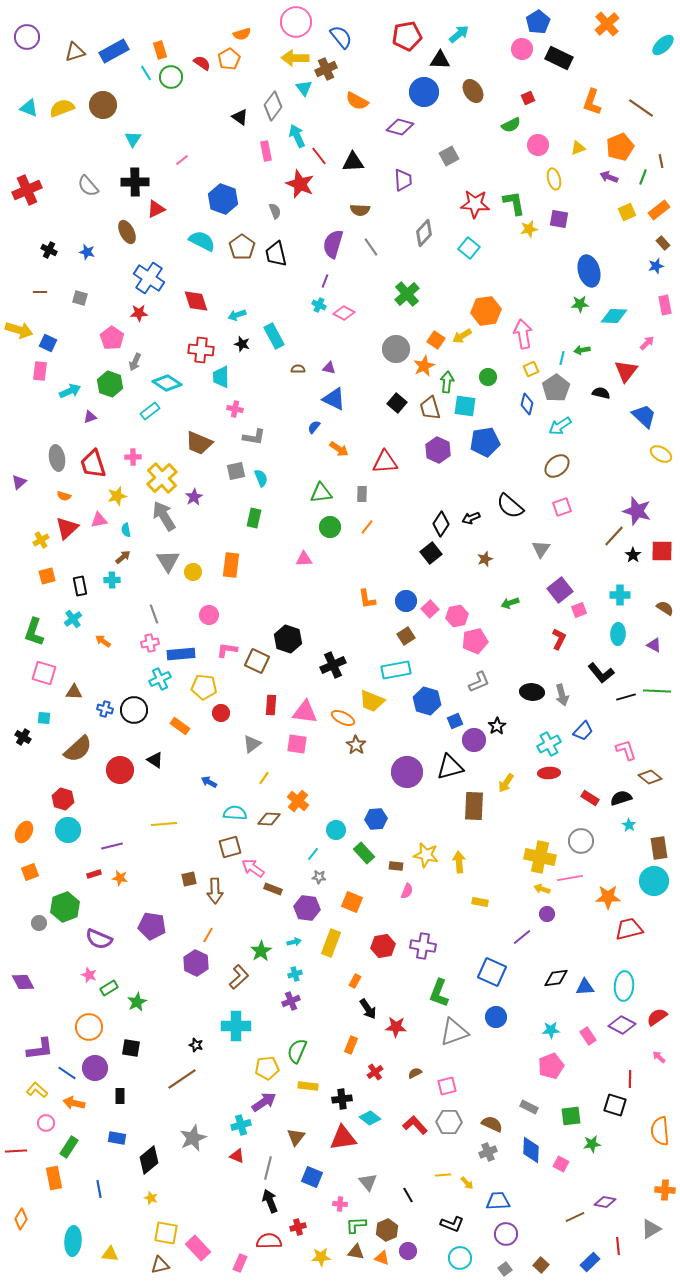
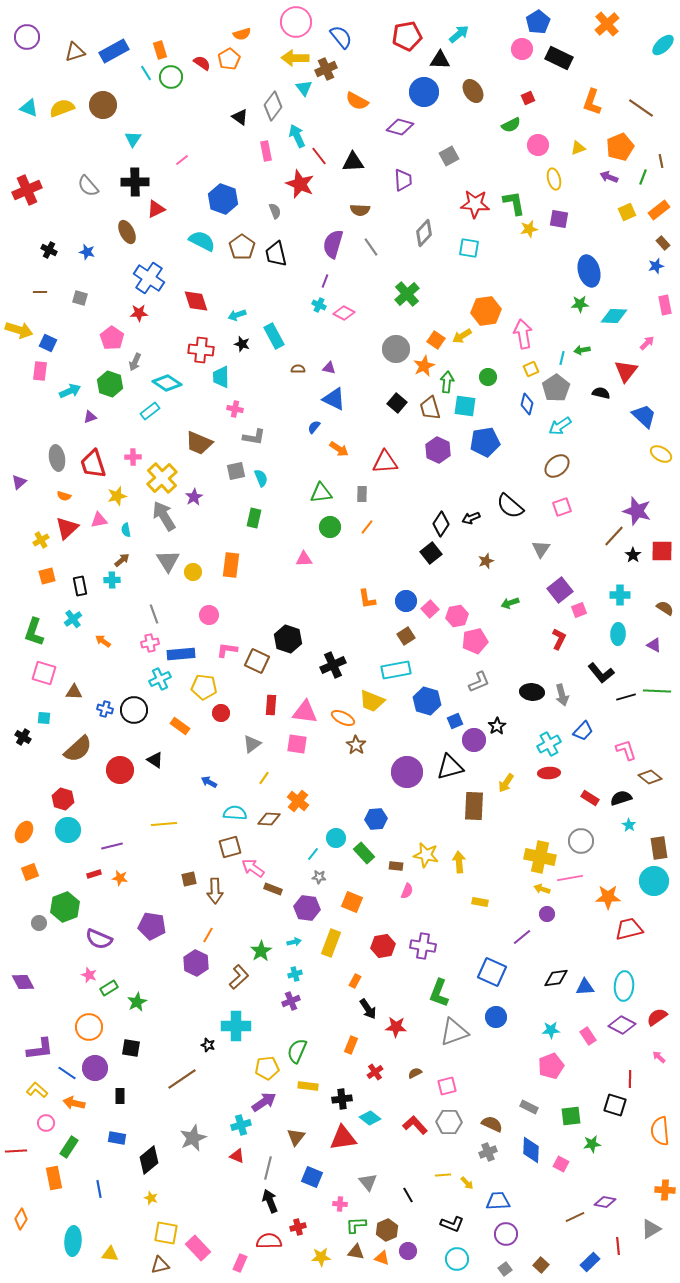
cyan square at (469, 248): rotated 30 degrees counterclockwise
brown arrow at (123, 557): moved 1 px left, 3 px down
brown star at (485, 559): moved 1 px right, 2 px down
cyan circle at (336, 830): moved 8 px down
black star at (196, 1045): moved 12 px right
cyan circle at (460, 1258): moved 3 px left, 1 px down
